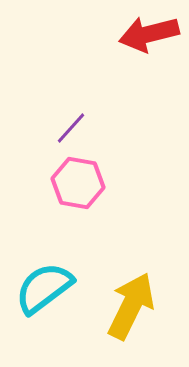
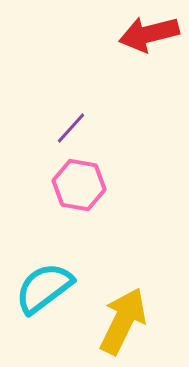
pink hexagon: moved 1 px right, 2 px down
yellow arrow: moved 8 px left, 15 px down
